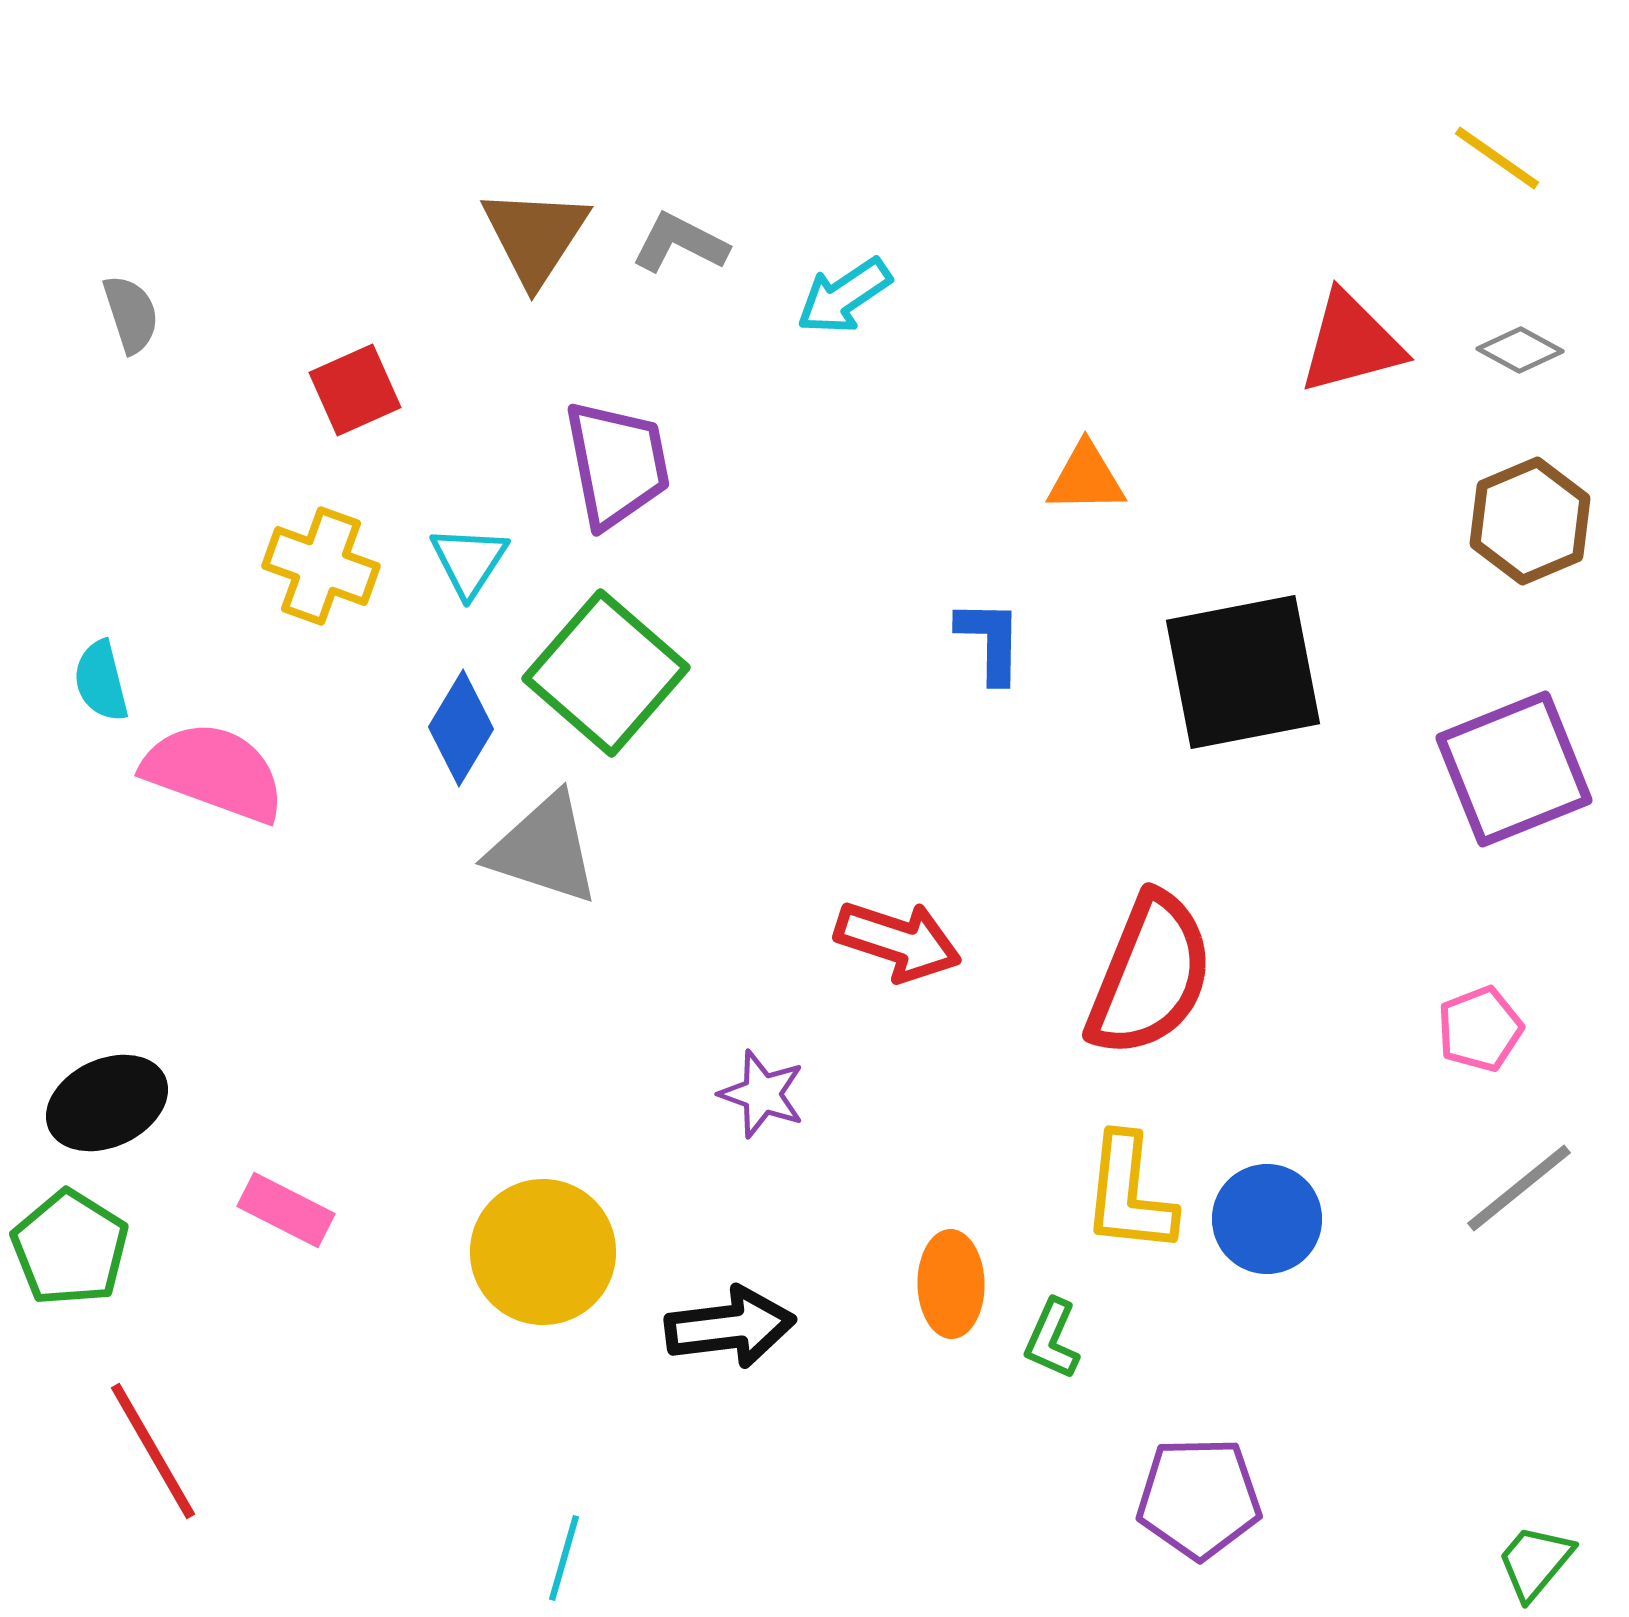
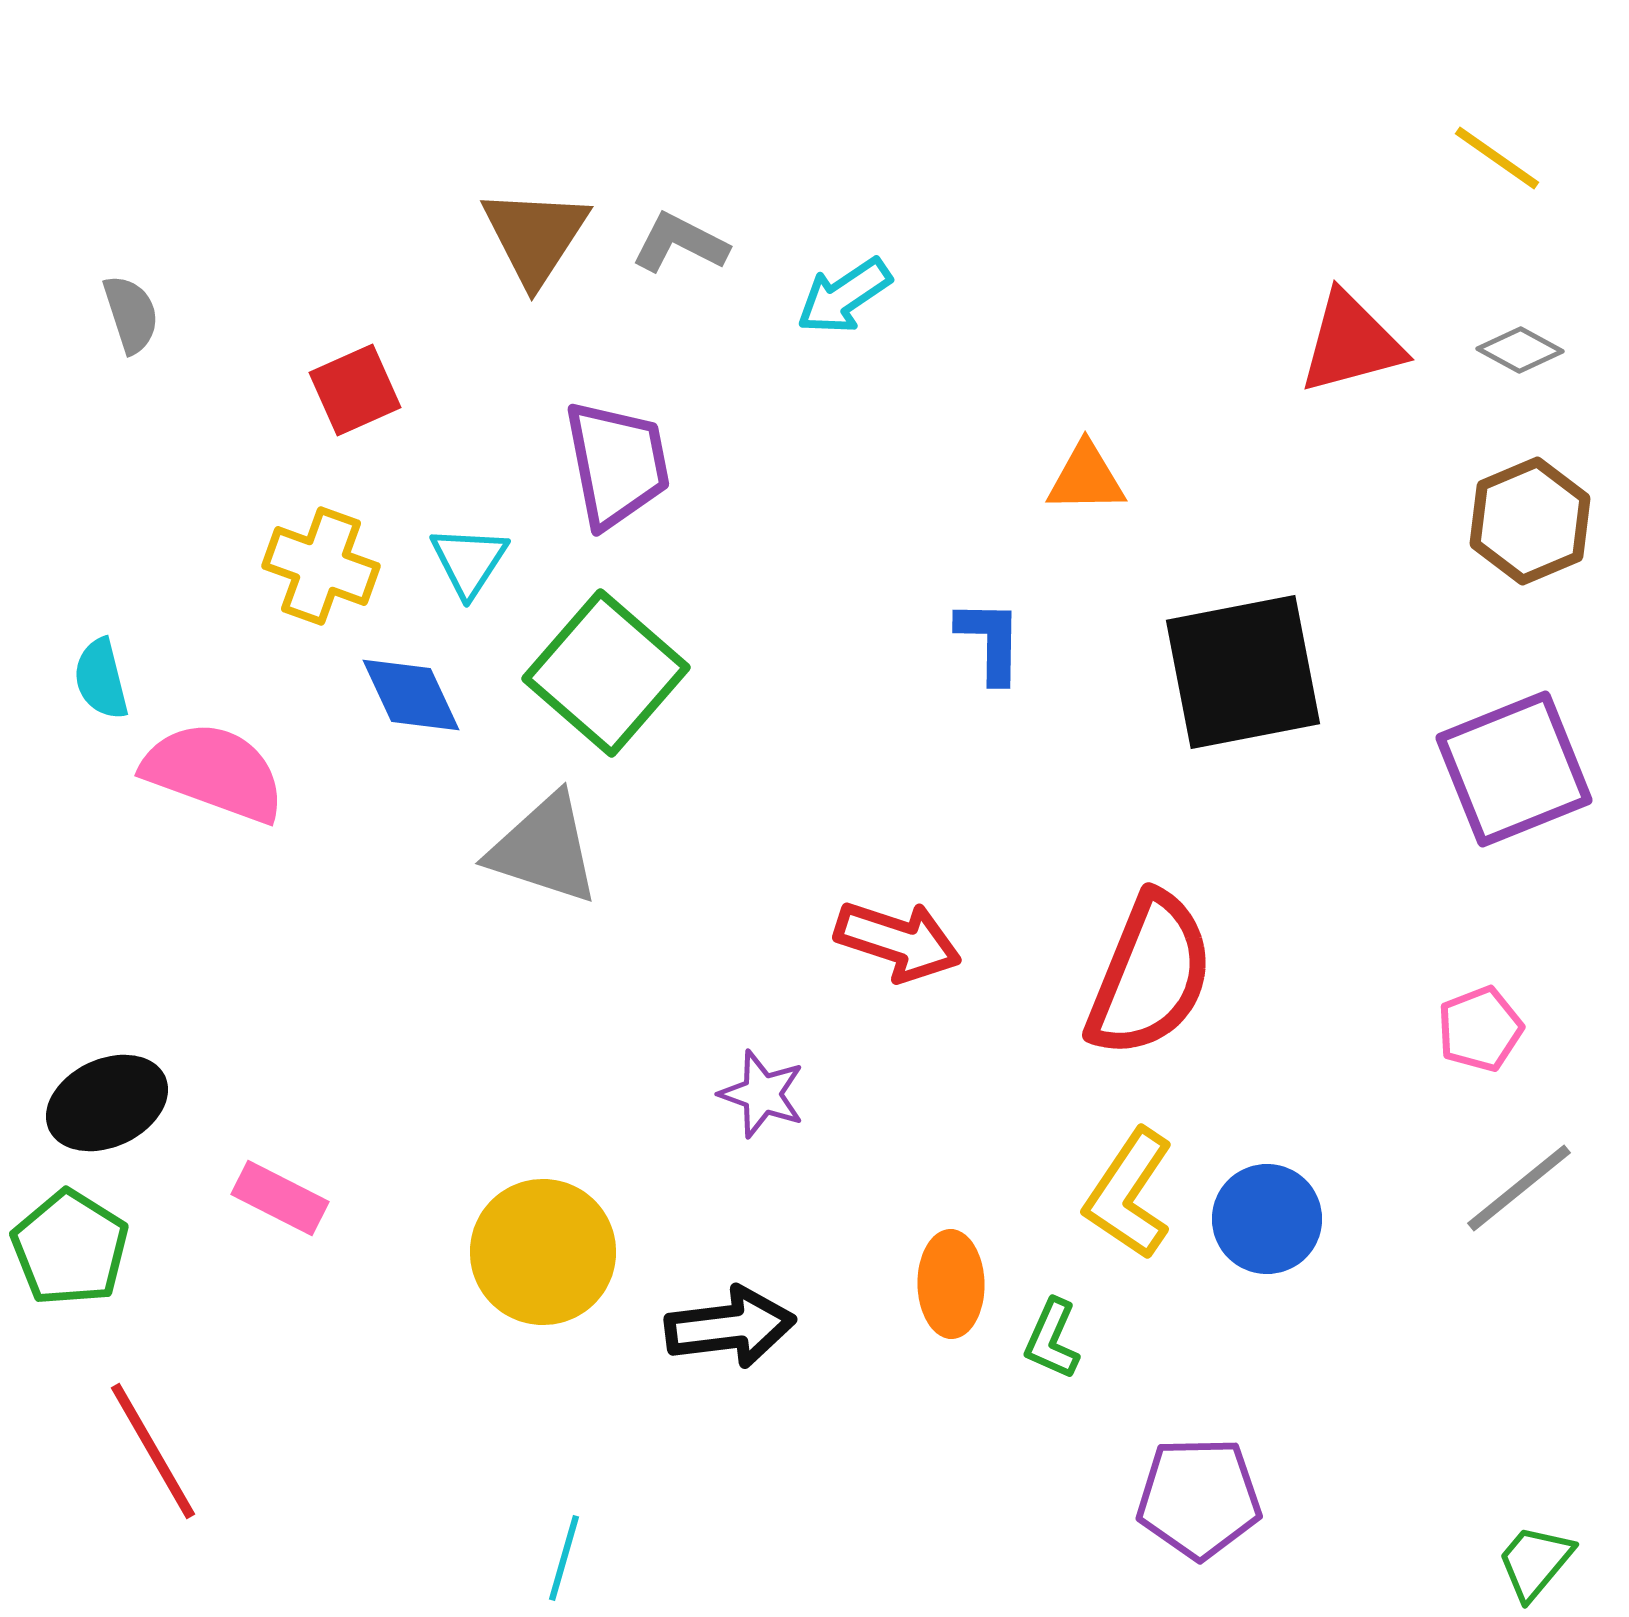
cyan semicircle: moved 2 px up
blue diamond: moved 50 px left, 33 px up; rotated 56 degrees counterclockwise
yellow L-shape: rotated 28 degrees clockwise
pink rectangle: moved 6 px left, 12 px up
